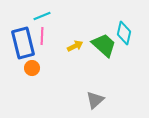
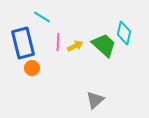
cyan line: moved 1 px down; rotated 54 degrees clockwise
pink line: moved 16 px right, 6 px down
